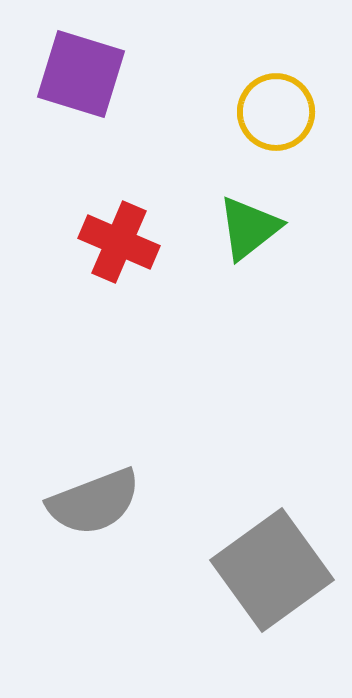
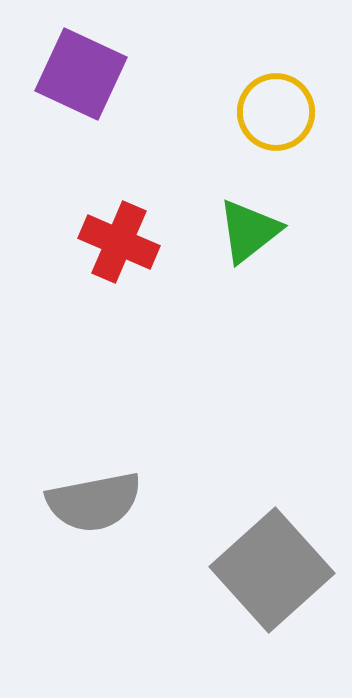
purple square: rotated 8 degrees clockwise
green triangle: moved 3 px down
gray semicircle: rotated 10 degrees clockwise
gray square: rotated 6 degrees counterclockwise
